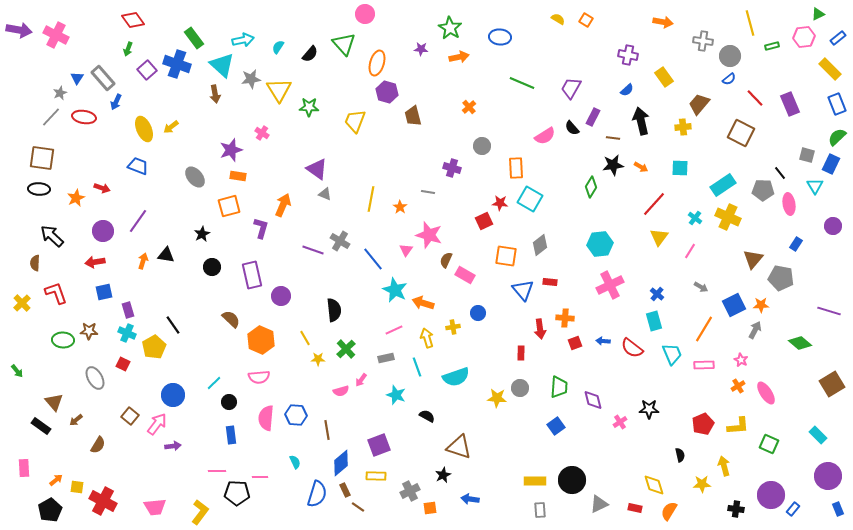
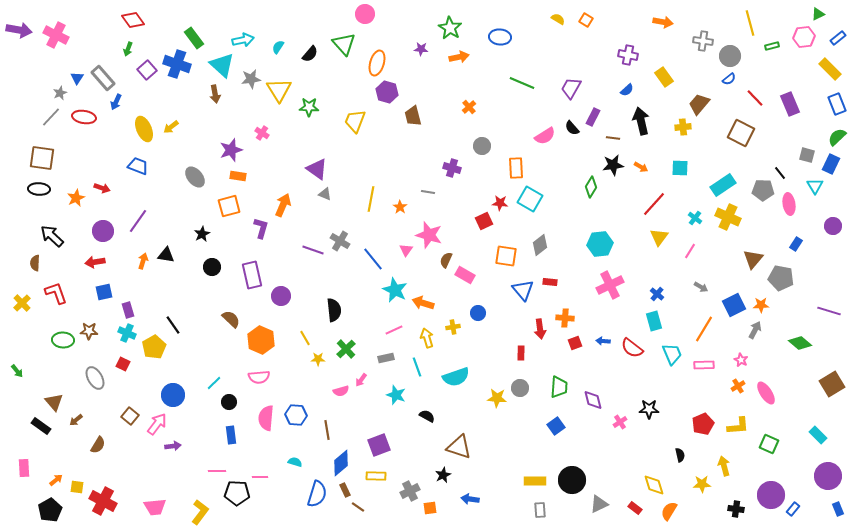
cyan semicircle at (295, 462): rotated 48 degrees counterclockwise
red rectangle at (635, 508): rotated 24 degrees clockwise
